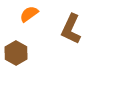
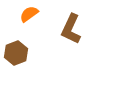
brown hexagon: rotated 10 degrees clockwise
